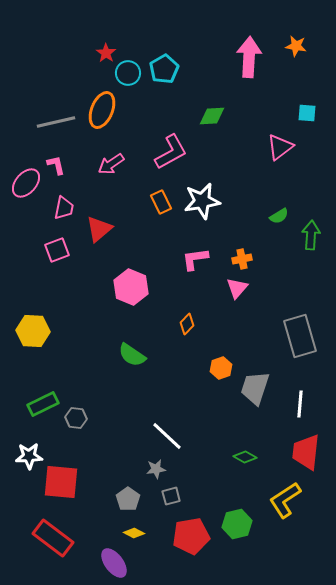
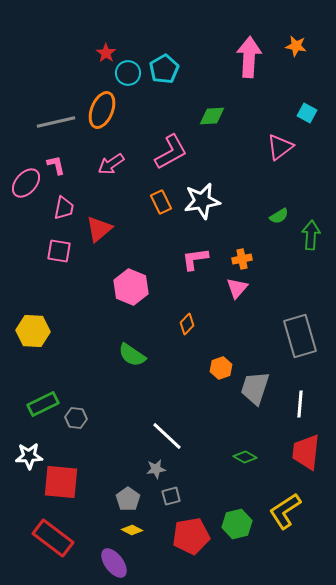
cyan square at (307, 113): rotated 24 degrees clockwise
pink square at (57, 250): moved 2 px right, 1 px down; rotated 30 degrees clockwise
yellow L-shape at (285, 500): moved 11 px down
yellow diamond at (134, 533): moved 2 px left, 3 px up
